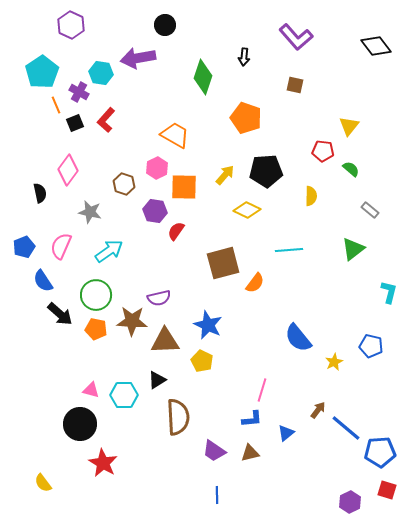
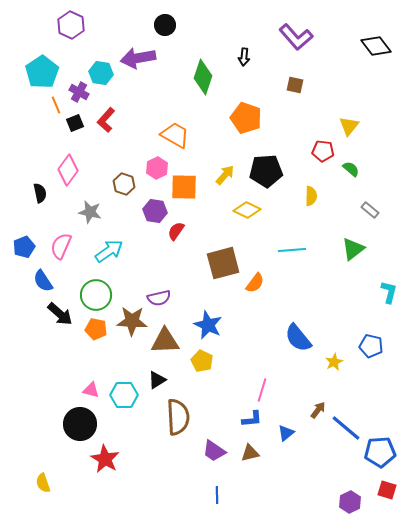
cyan line at (289, 250): moved 3 px right
red star at (103, 463): moved 2 px right, 4 px up
yellow semicircle at (43, 483): rotated 18 degrees clockwise
